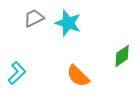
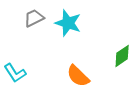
cyan L-shape: moved 2 px left; rotated 100 degrees clockwise
